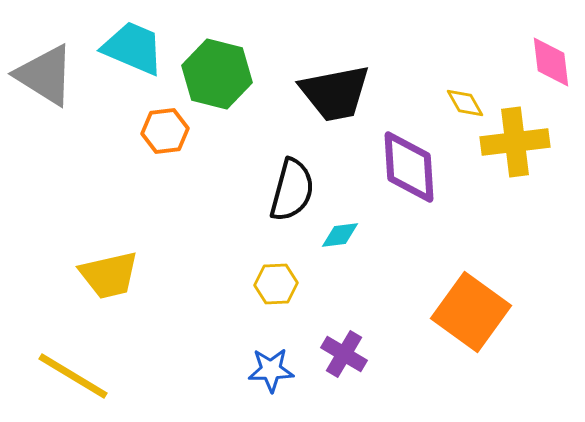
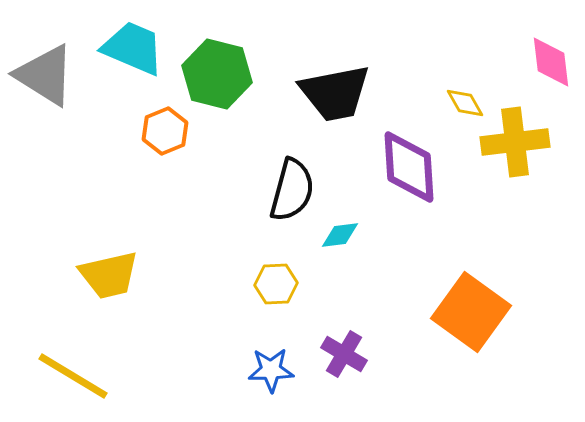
orange hexagon: rotated 15 degrees counterclockwise
